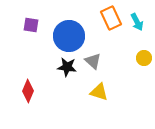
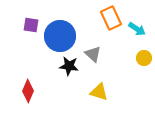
cyan arrow: moved 7 px down; rotated 30 degrees counterclockwise
blue circle: moved 9 px left
gray triangle: moved 7 px up
black star: moved 2 px right, 1 px up
